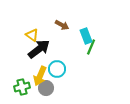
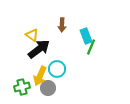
brown arrow: rotated 64 degrees clockwise
gray circle: moved 2 px right
